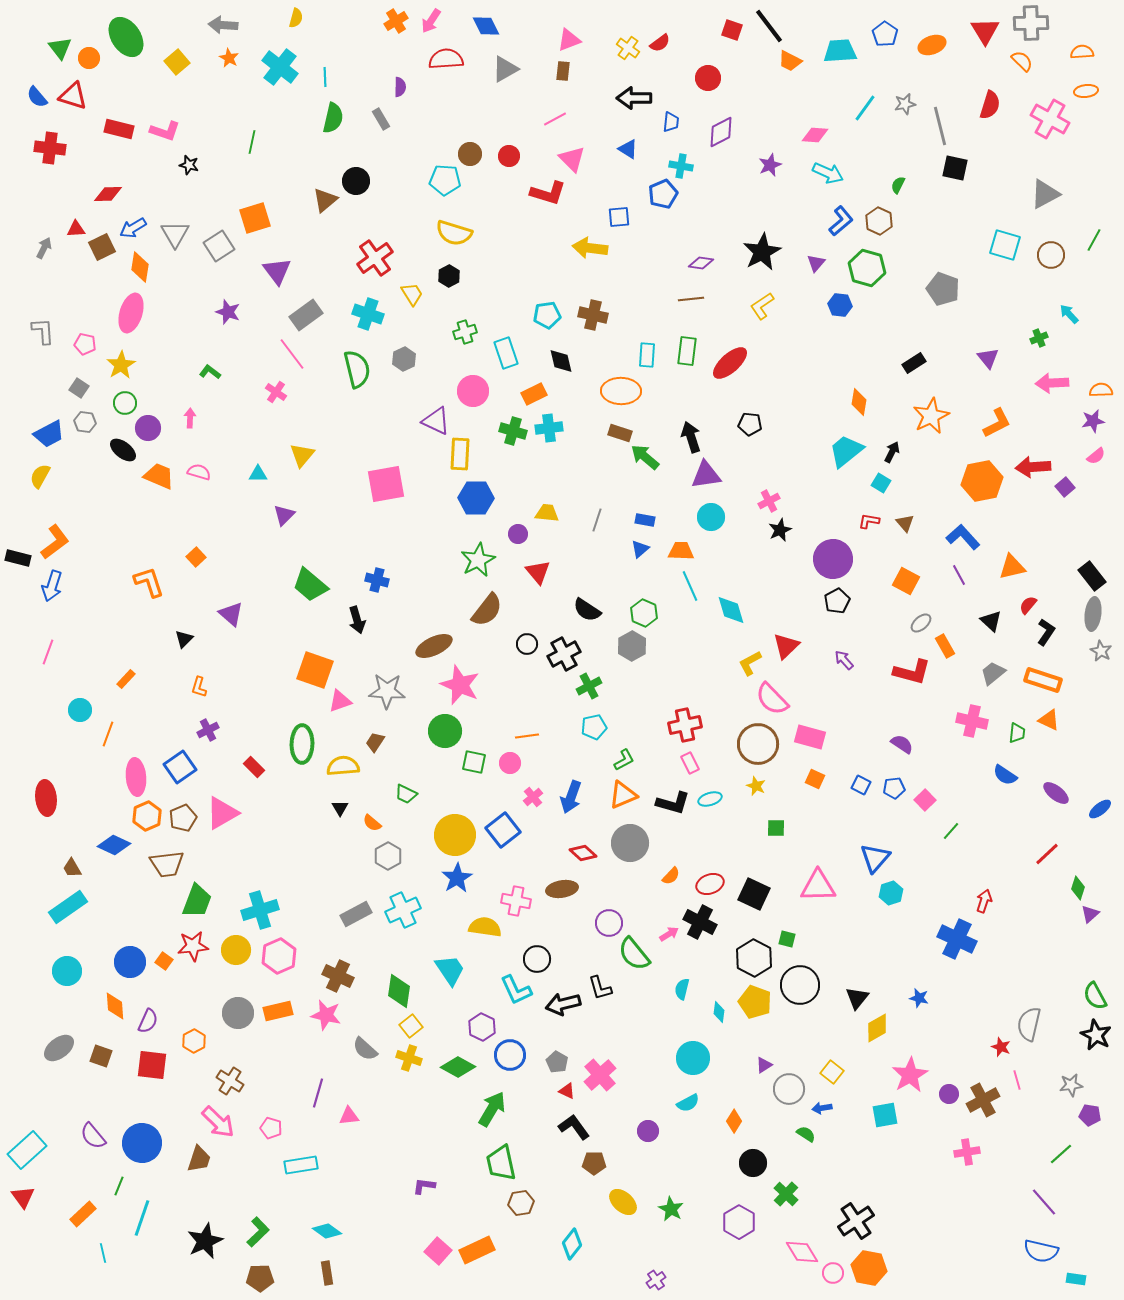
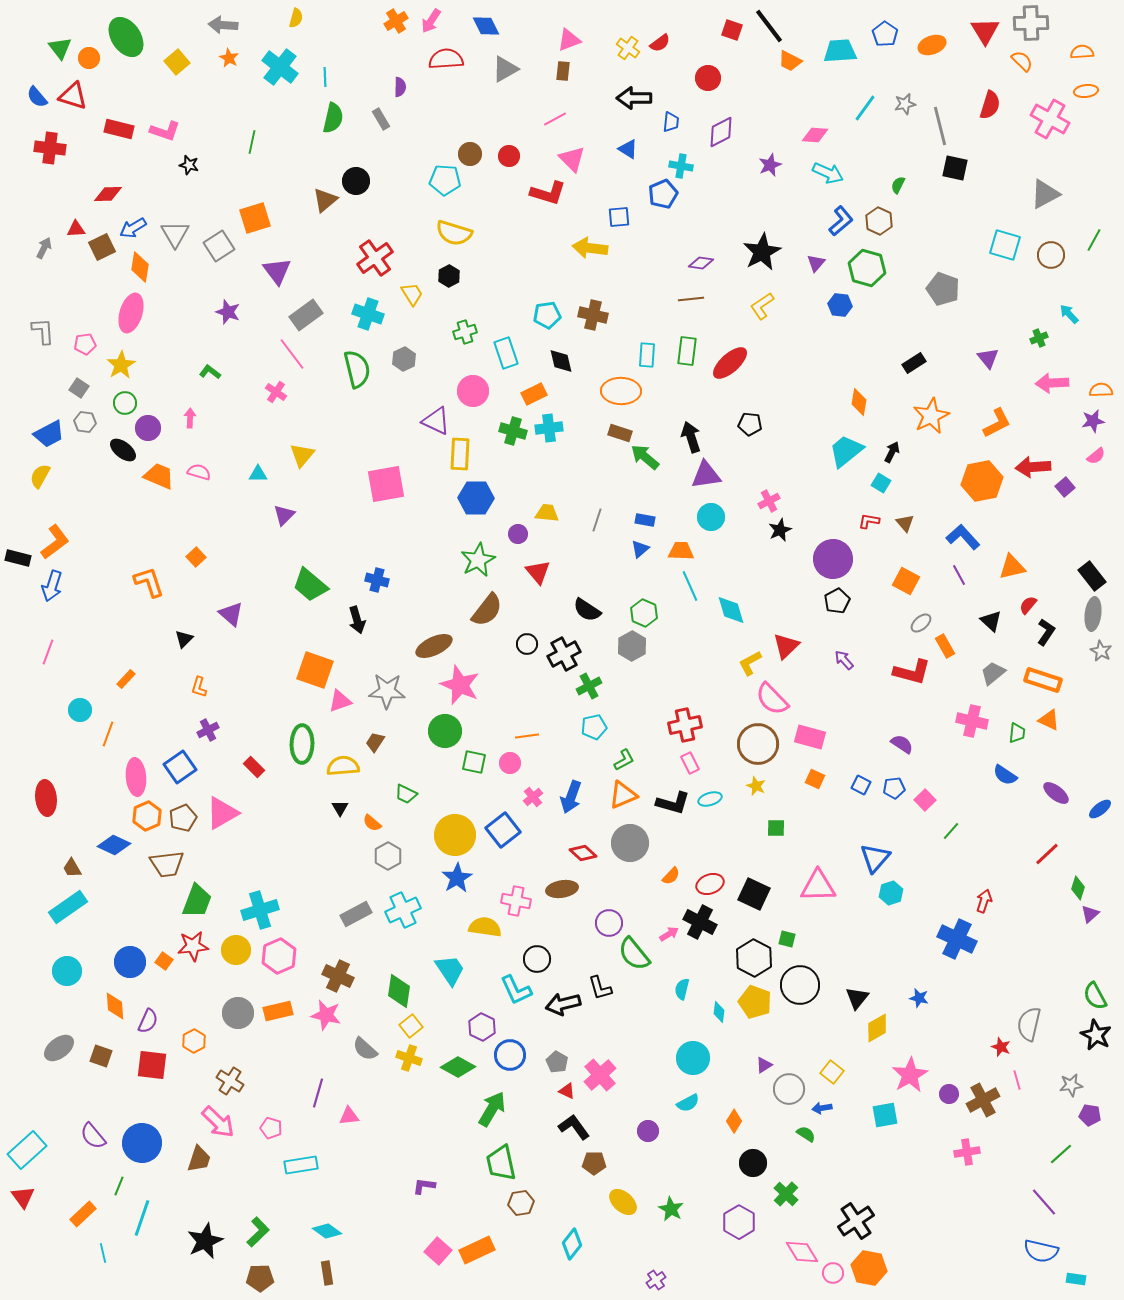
pink pentagon at (85, 344): rotated 20 degrees counterclockwise
